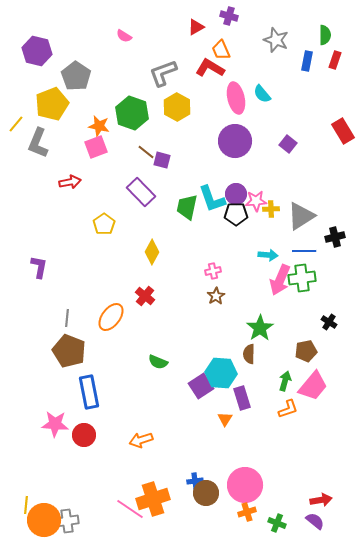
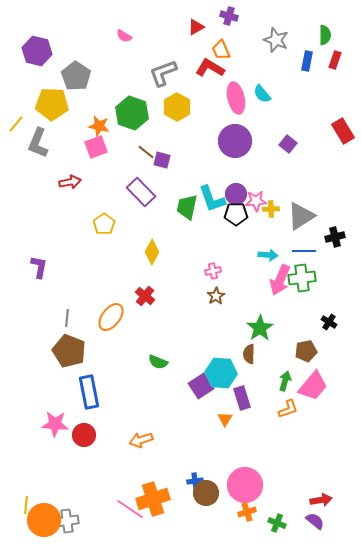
yellow pentagon at (52, 104): rotated 24 degrees clockwise
